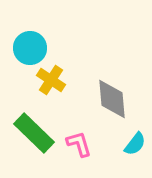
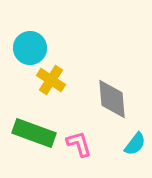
green rectangle: rotated 24 degrees counterclockwise
